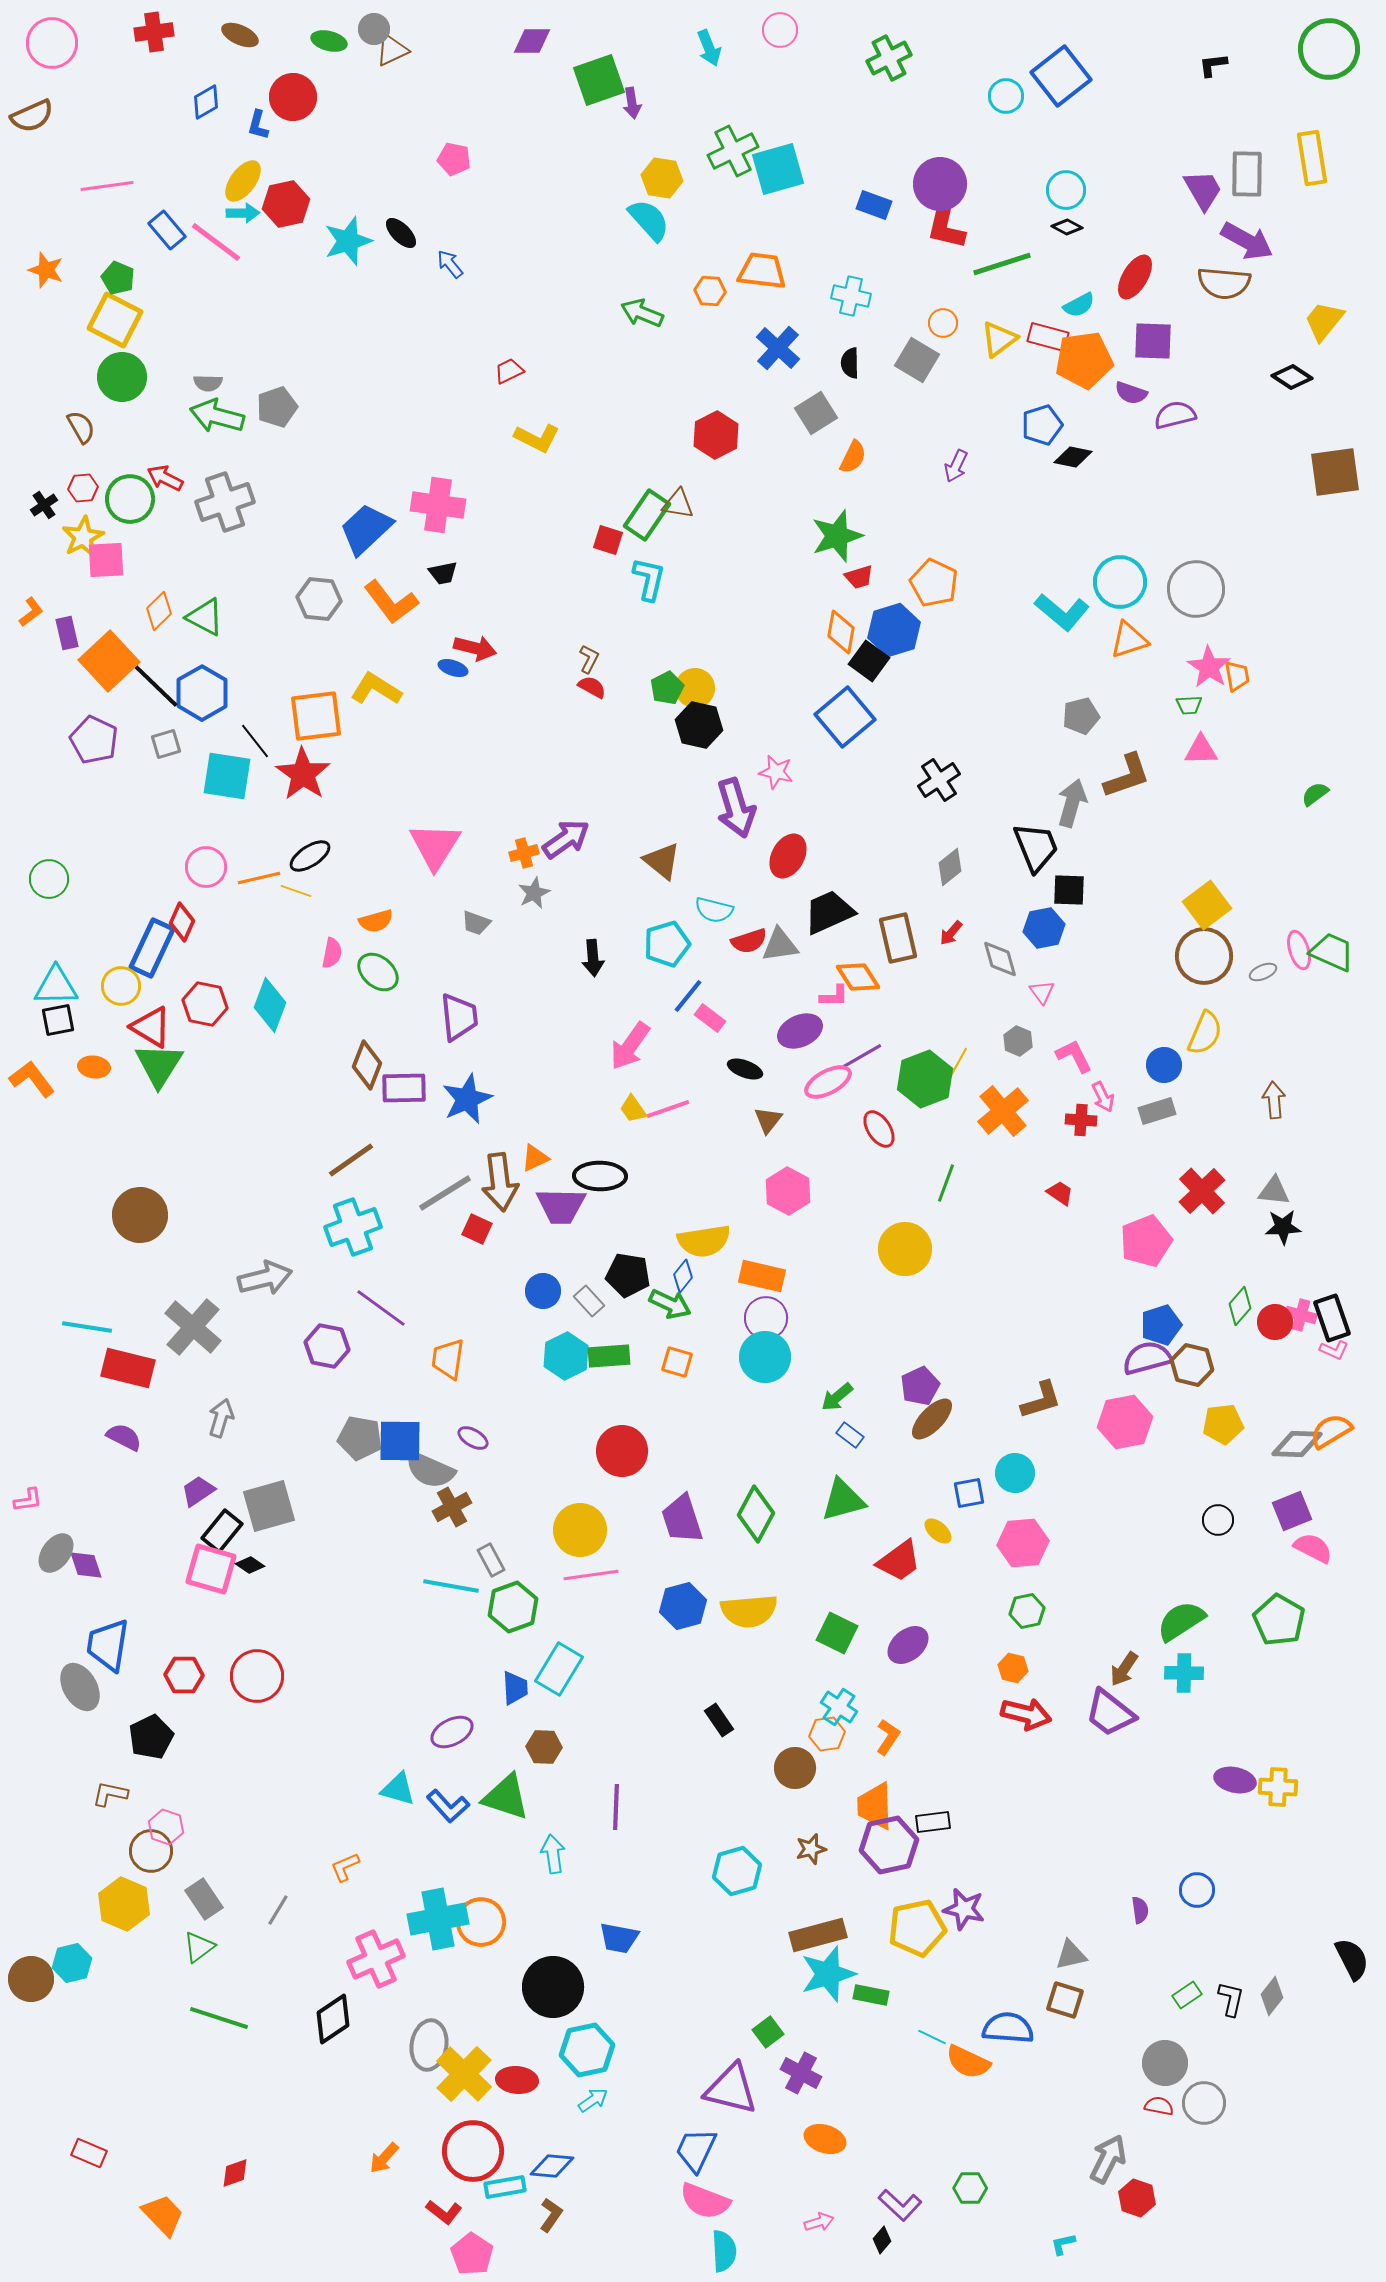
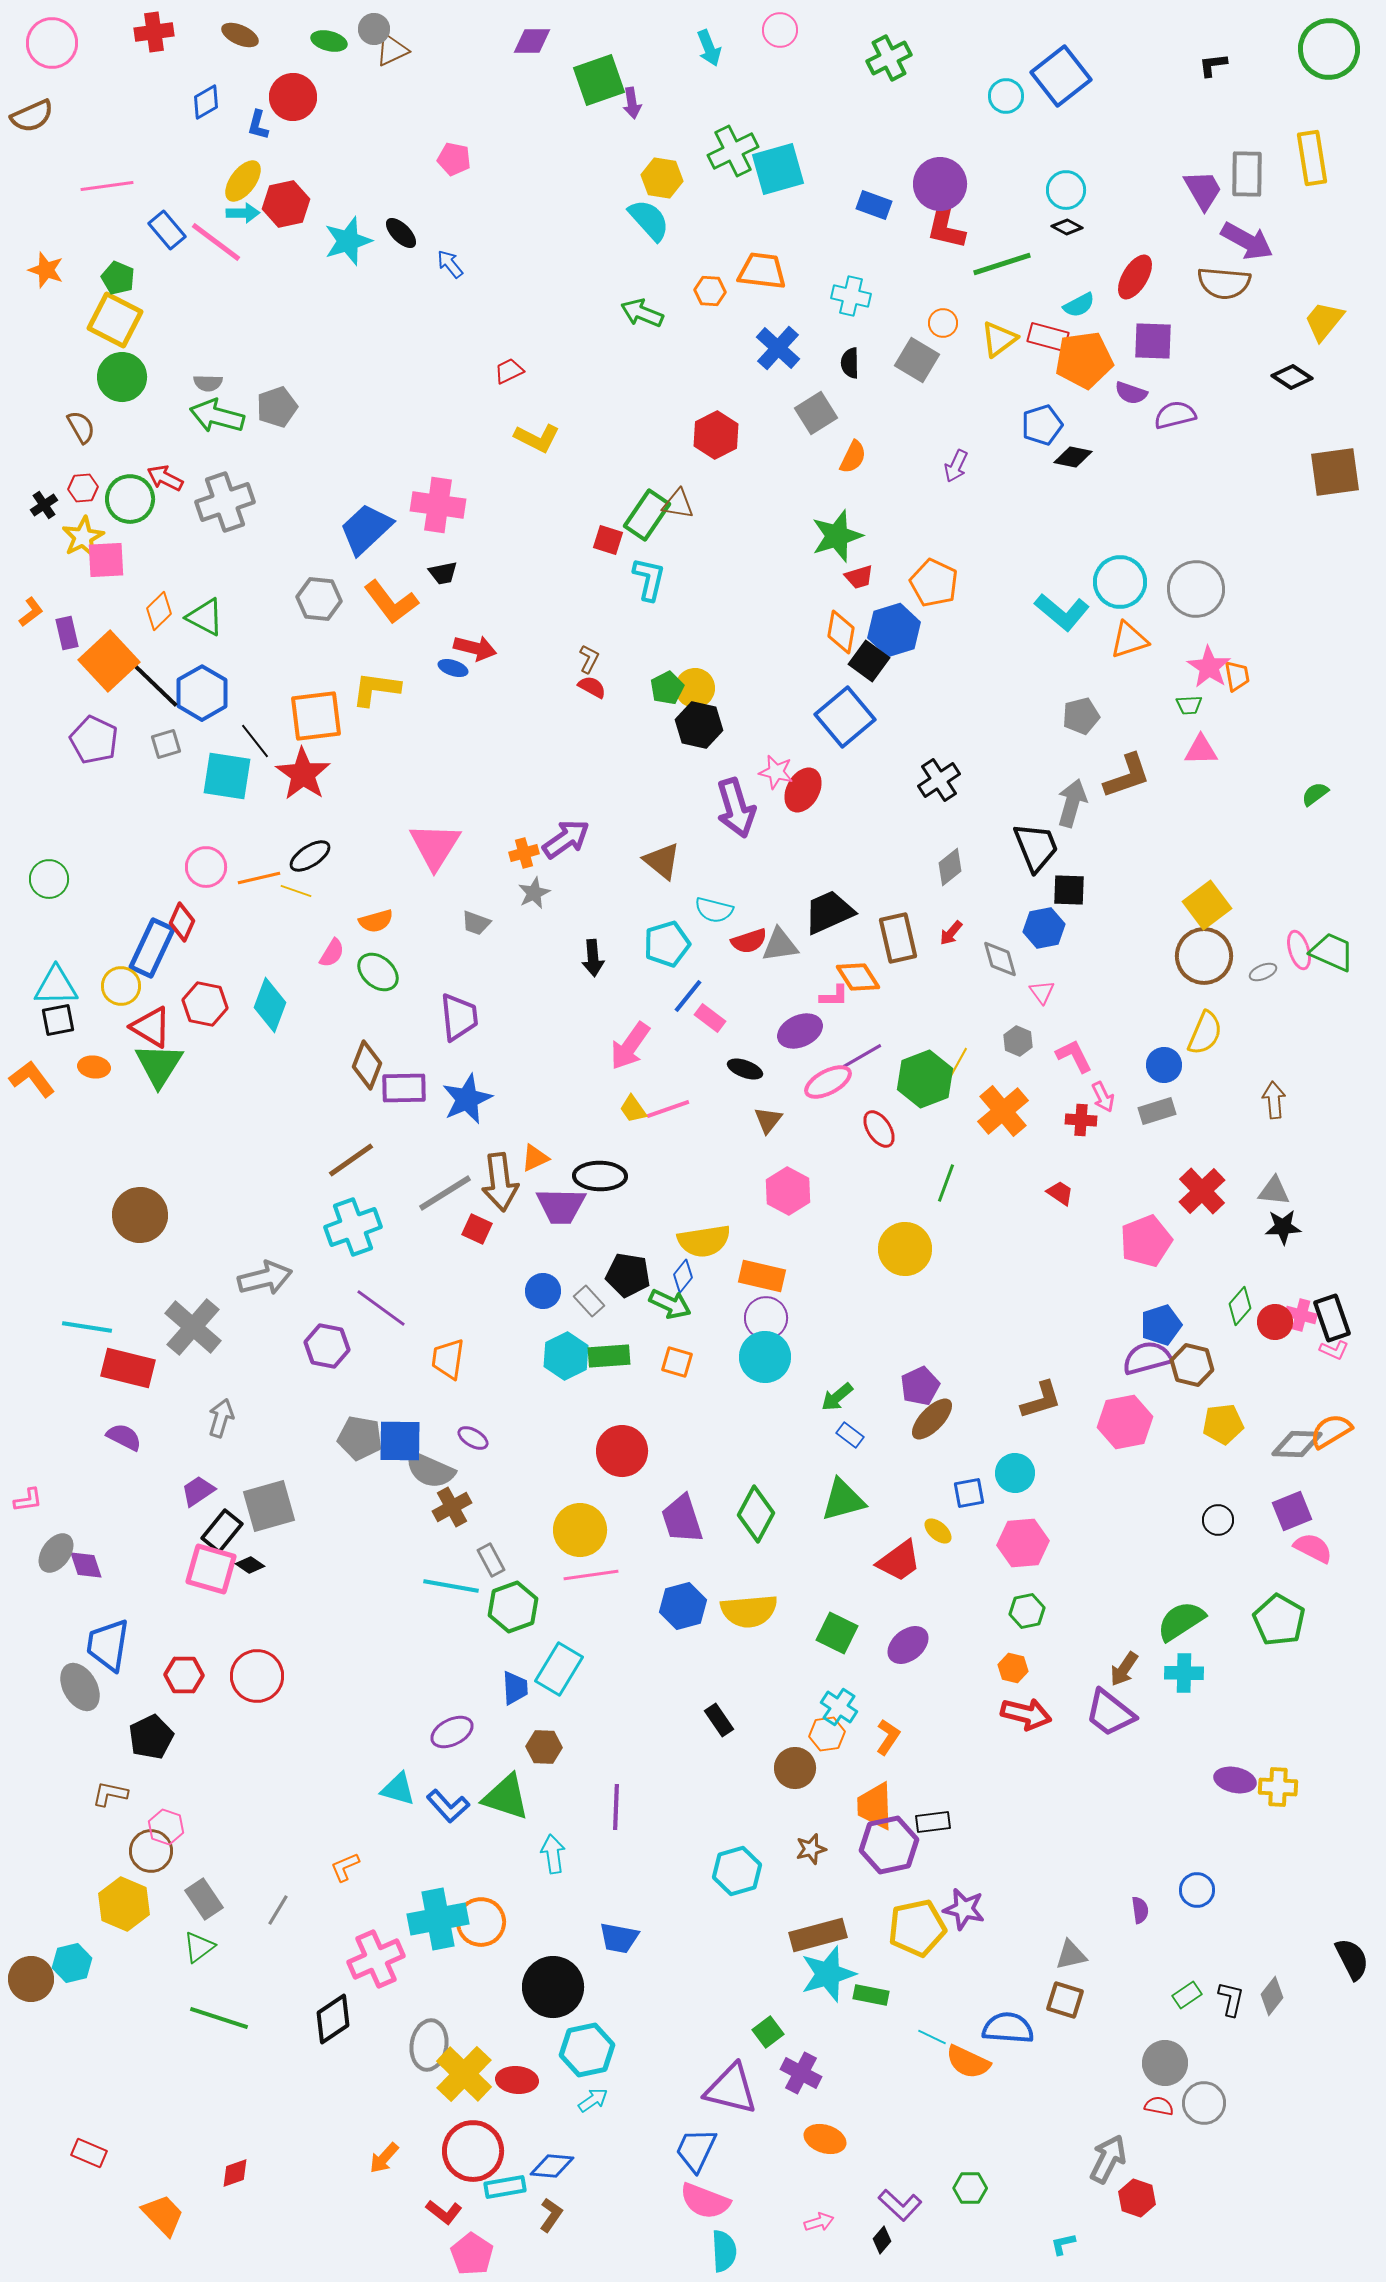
yellow L-shape at (376, 689): rotated 24 degrees counterclockwise
red ellipse at (788, 856): moved 15 px right, 66 px up
pink semicircle at (332, 953): rotated 20 degrees clockwise
